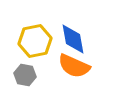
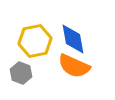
gray hexagon: moved 4 px left, 2 px up; rotated 10 degrees clockwise
